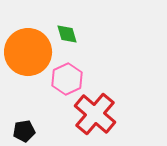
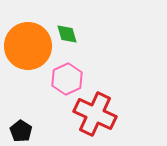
orange circle: moved 6 px up
red cross: rotated 15 degrees counterclockwise
black pentagon: moved 3 px left; rotated 30 degrees counterclockwise
